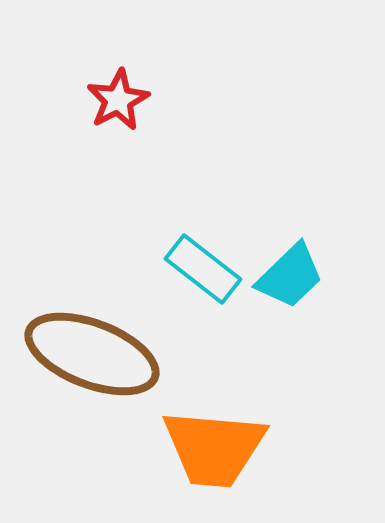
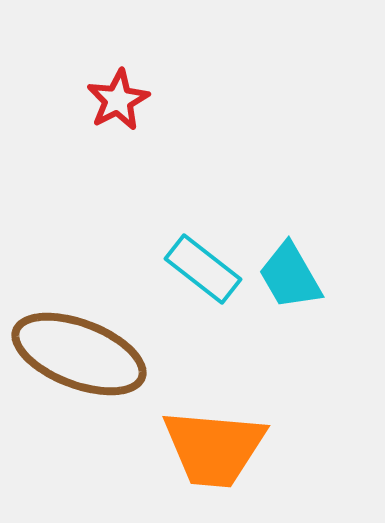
cyan trapezoid: rotated 104 degrees clockwise
brown ellipse: moved 13 px left
